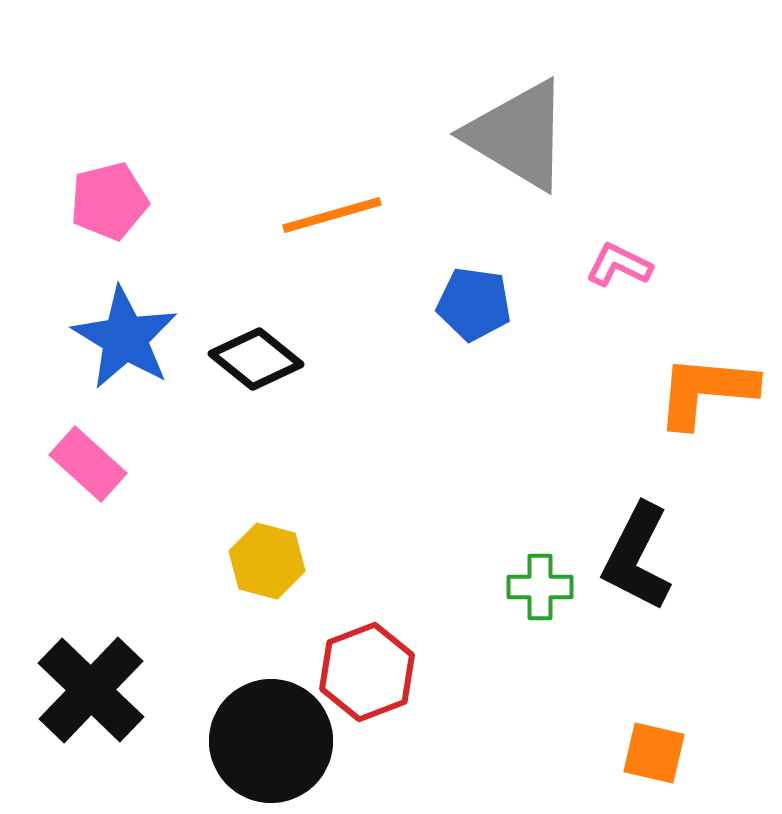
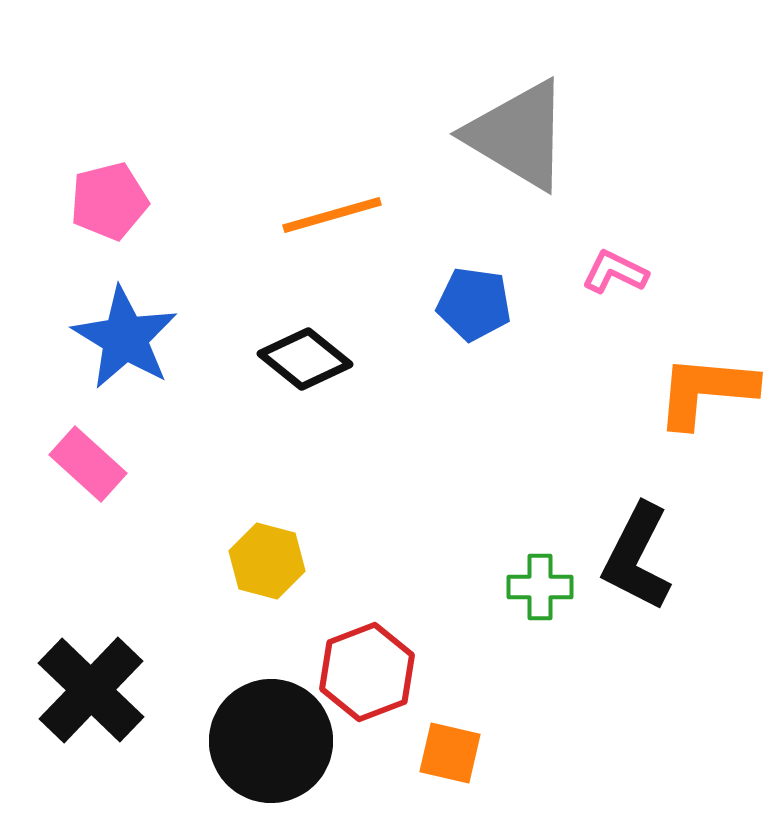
pink L-shape: moved 4 px left, 7 px down
black diamond: moved 49 px right
orange square: moved 204 px left
